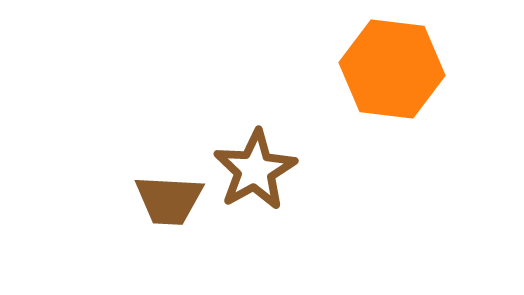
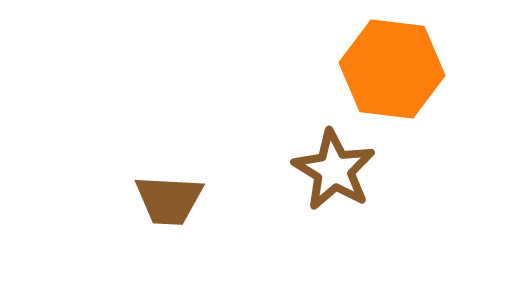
brown star: moved 79 px right; rotated 12 degrees counterclockwise
